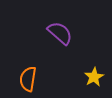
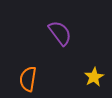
purple semicircle: rotated 12 degrees clockwise
